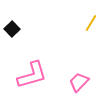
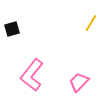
black square: rotated 28 degrees clockwise
pink L-shape: rotated 144 degrees clockwise
